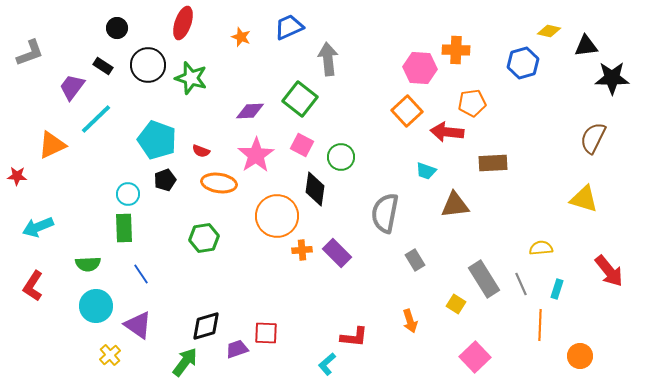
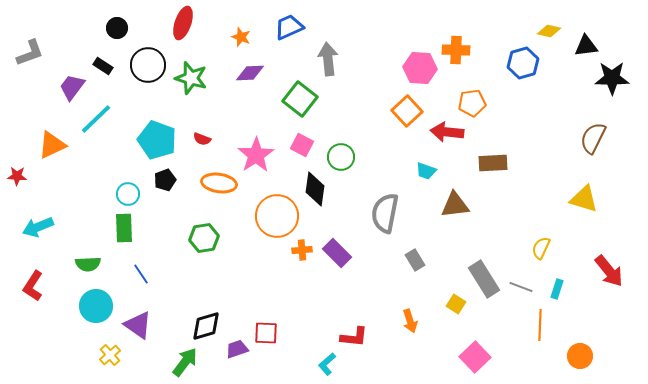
purple diamond at (250, 111): moved 38 px up
red semicircle at (201, 151): moved 1 px right, 12 px up
yellow semicircle at (541, 248): rotated 60 degrees counterclockwise
gray line at (521, 284): moved 3 px down; rotated 45 degrees counterclockwise
